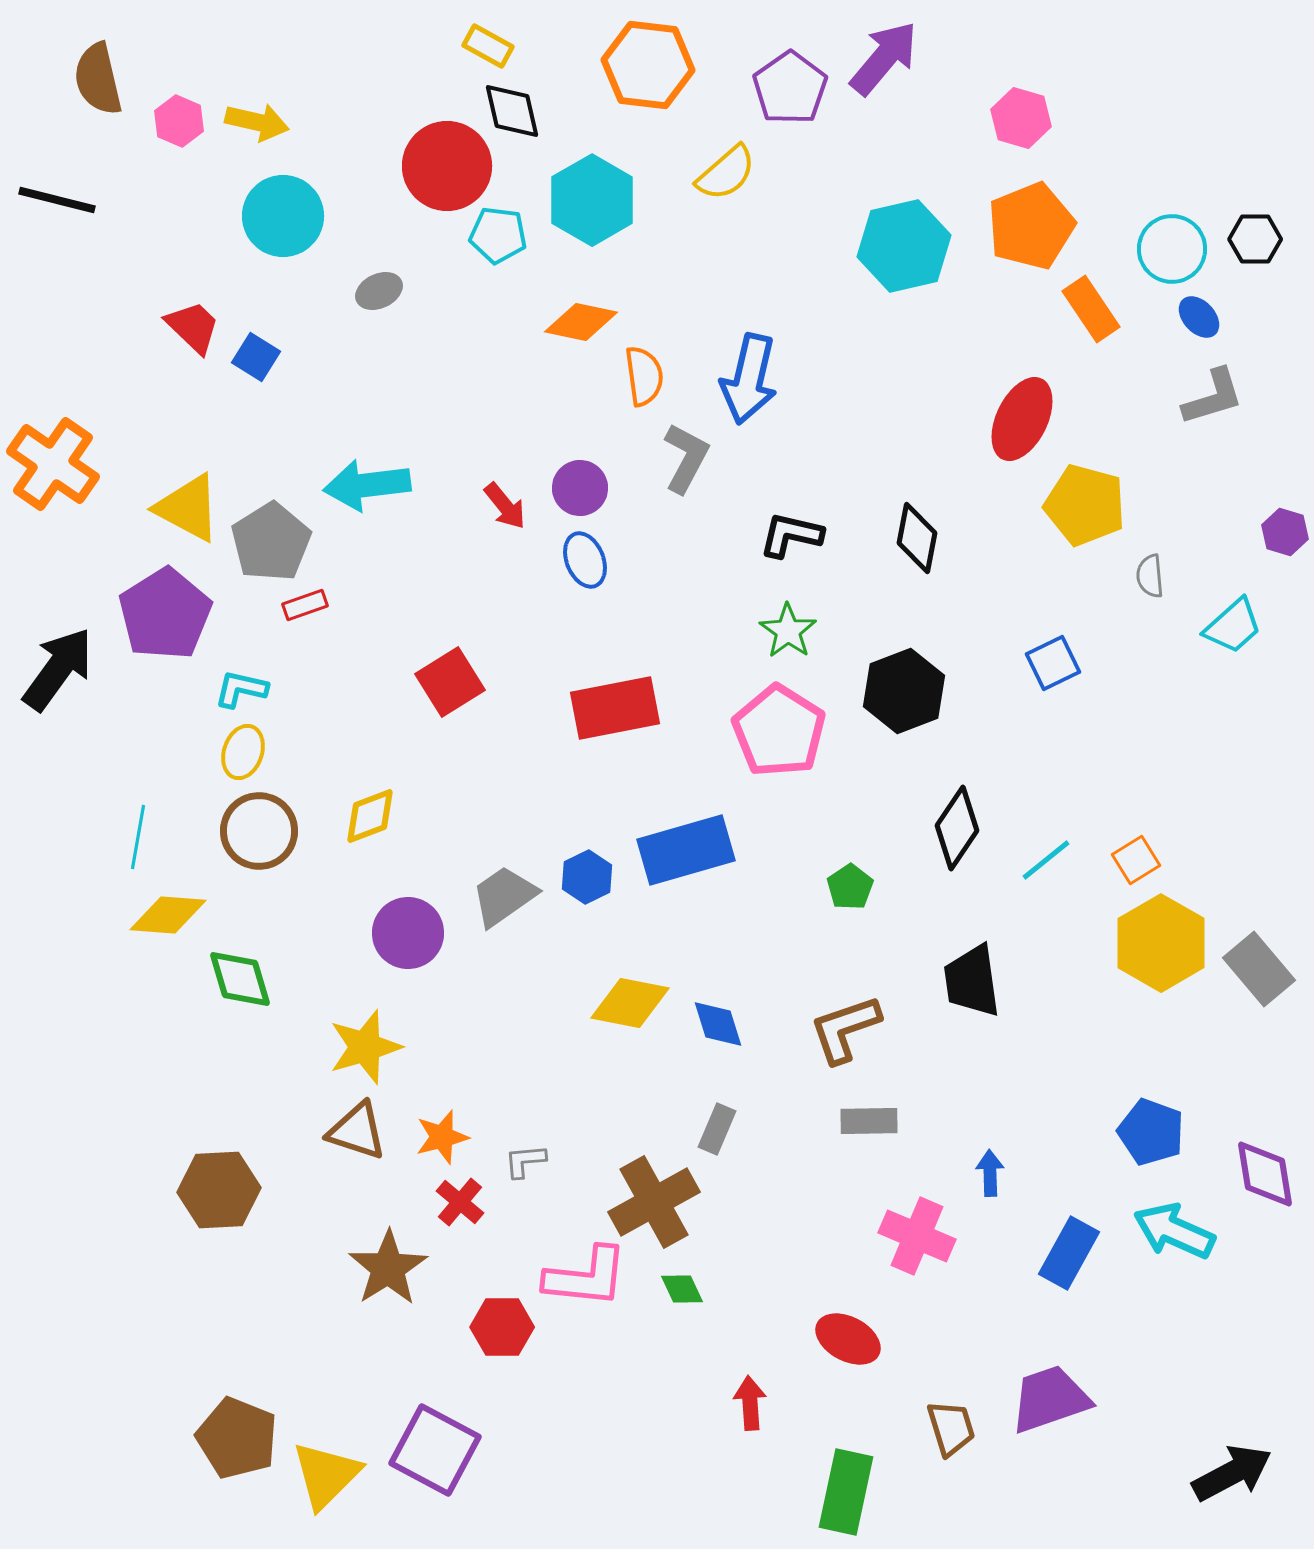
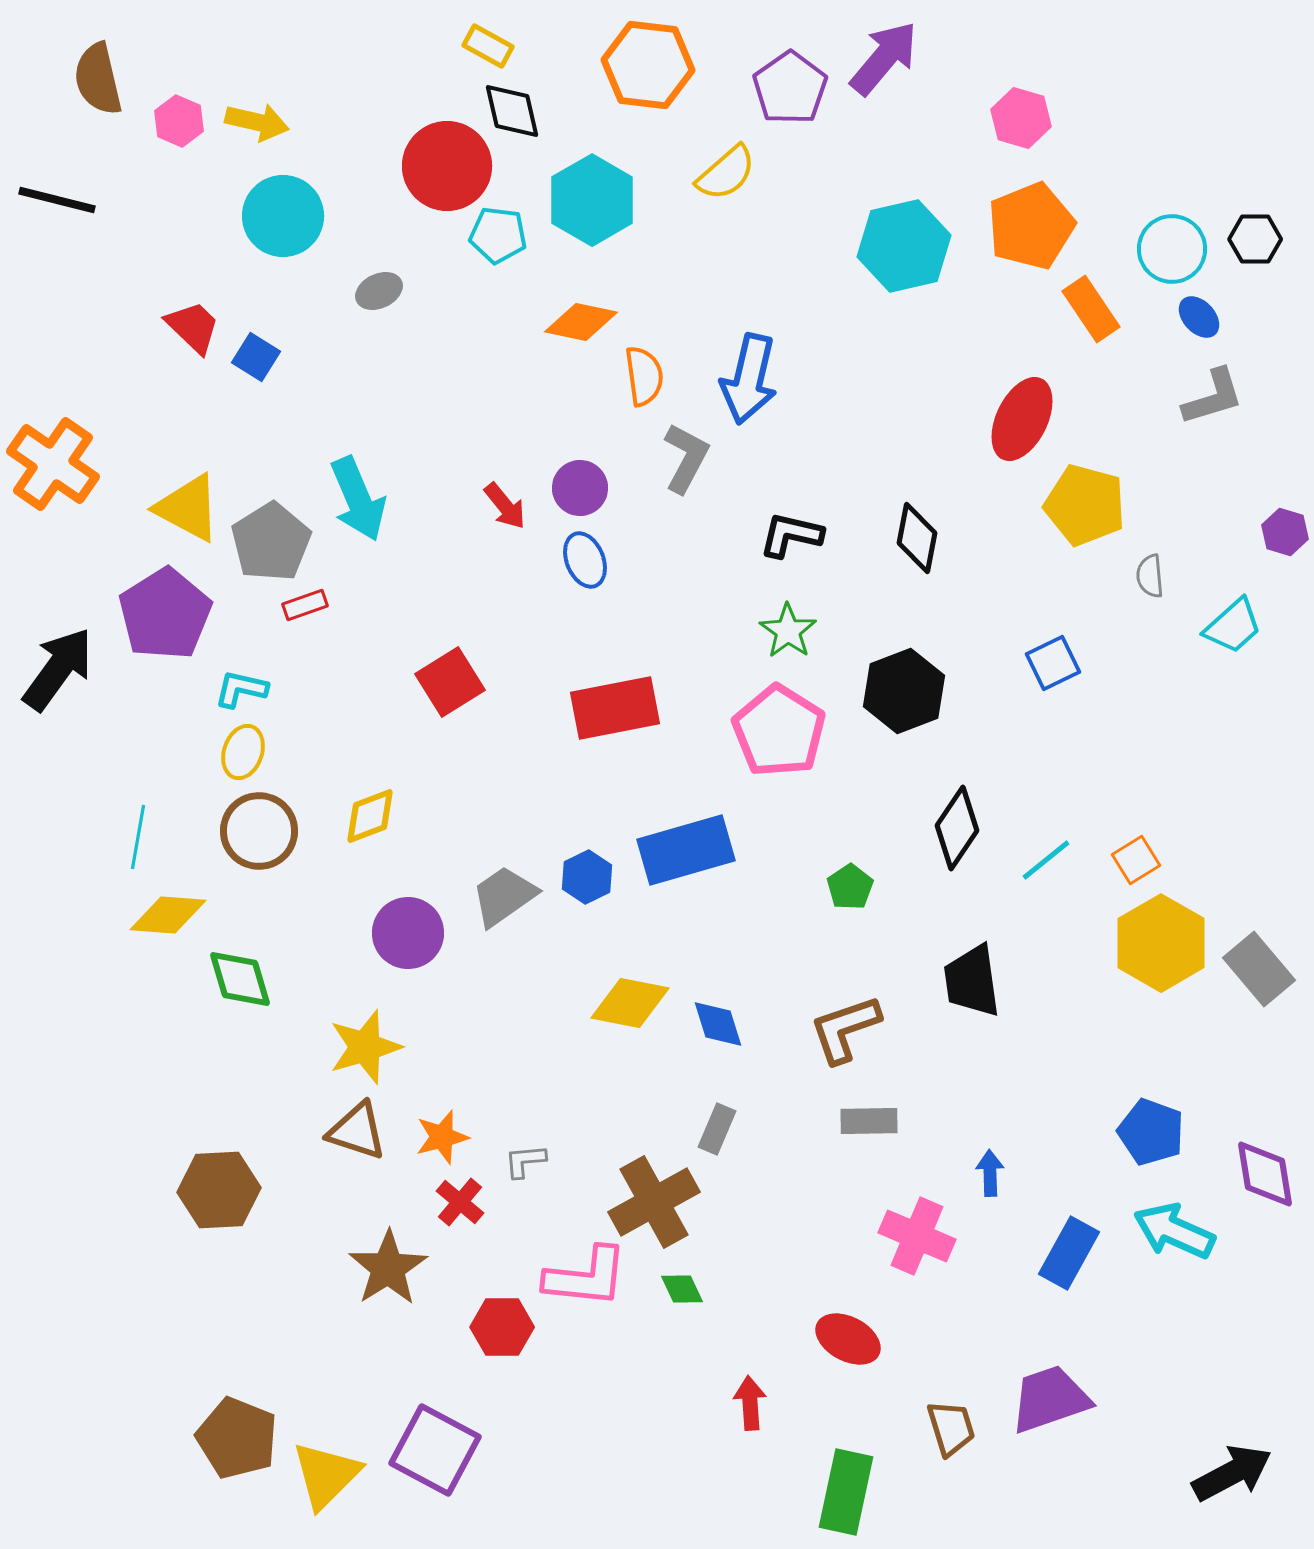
cyan arrow at (367, 485): moved 9 px left, 14 px down; rotated 106 degrees counterclockwise
